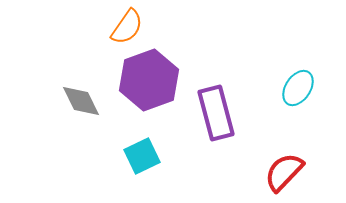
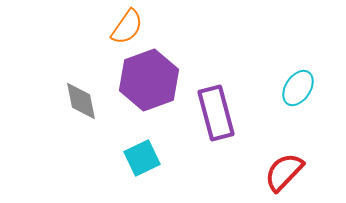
gray diamond: rotated 15 degrees clockwise
cyan square: moved 2 px down
